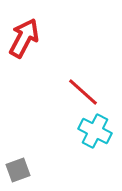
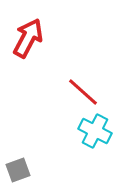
red arrow: moved 4 px right
